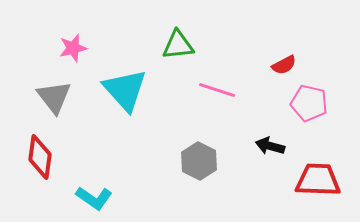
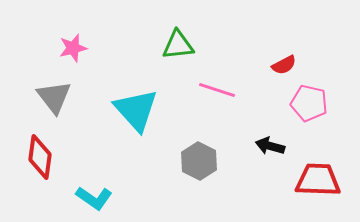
cyan triangle: moved 11 px right, 20 px down
